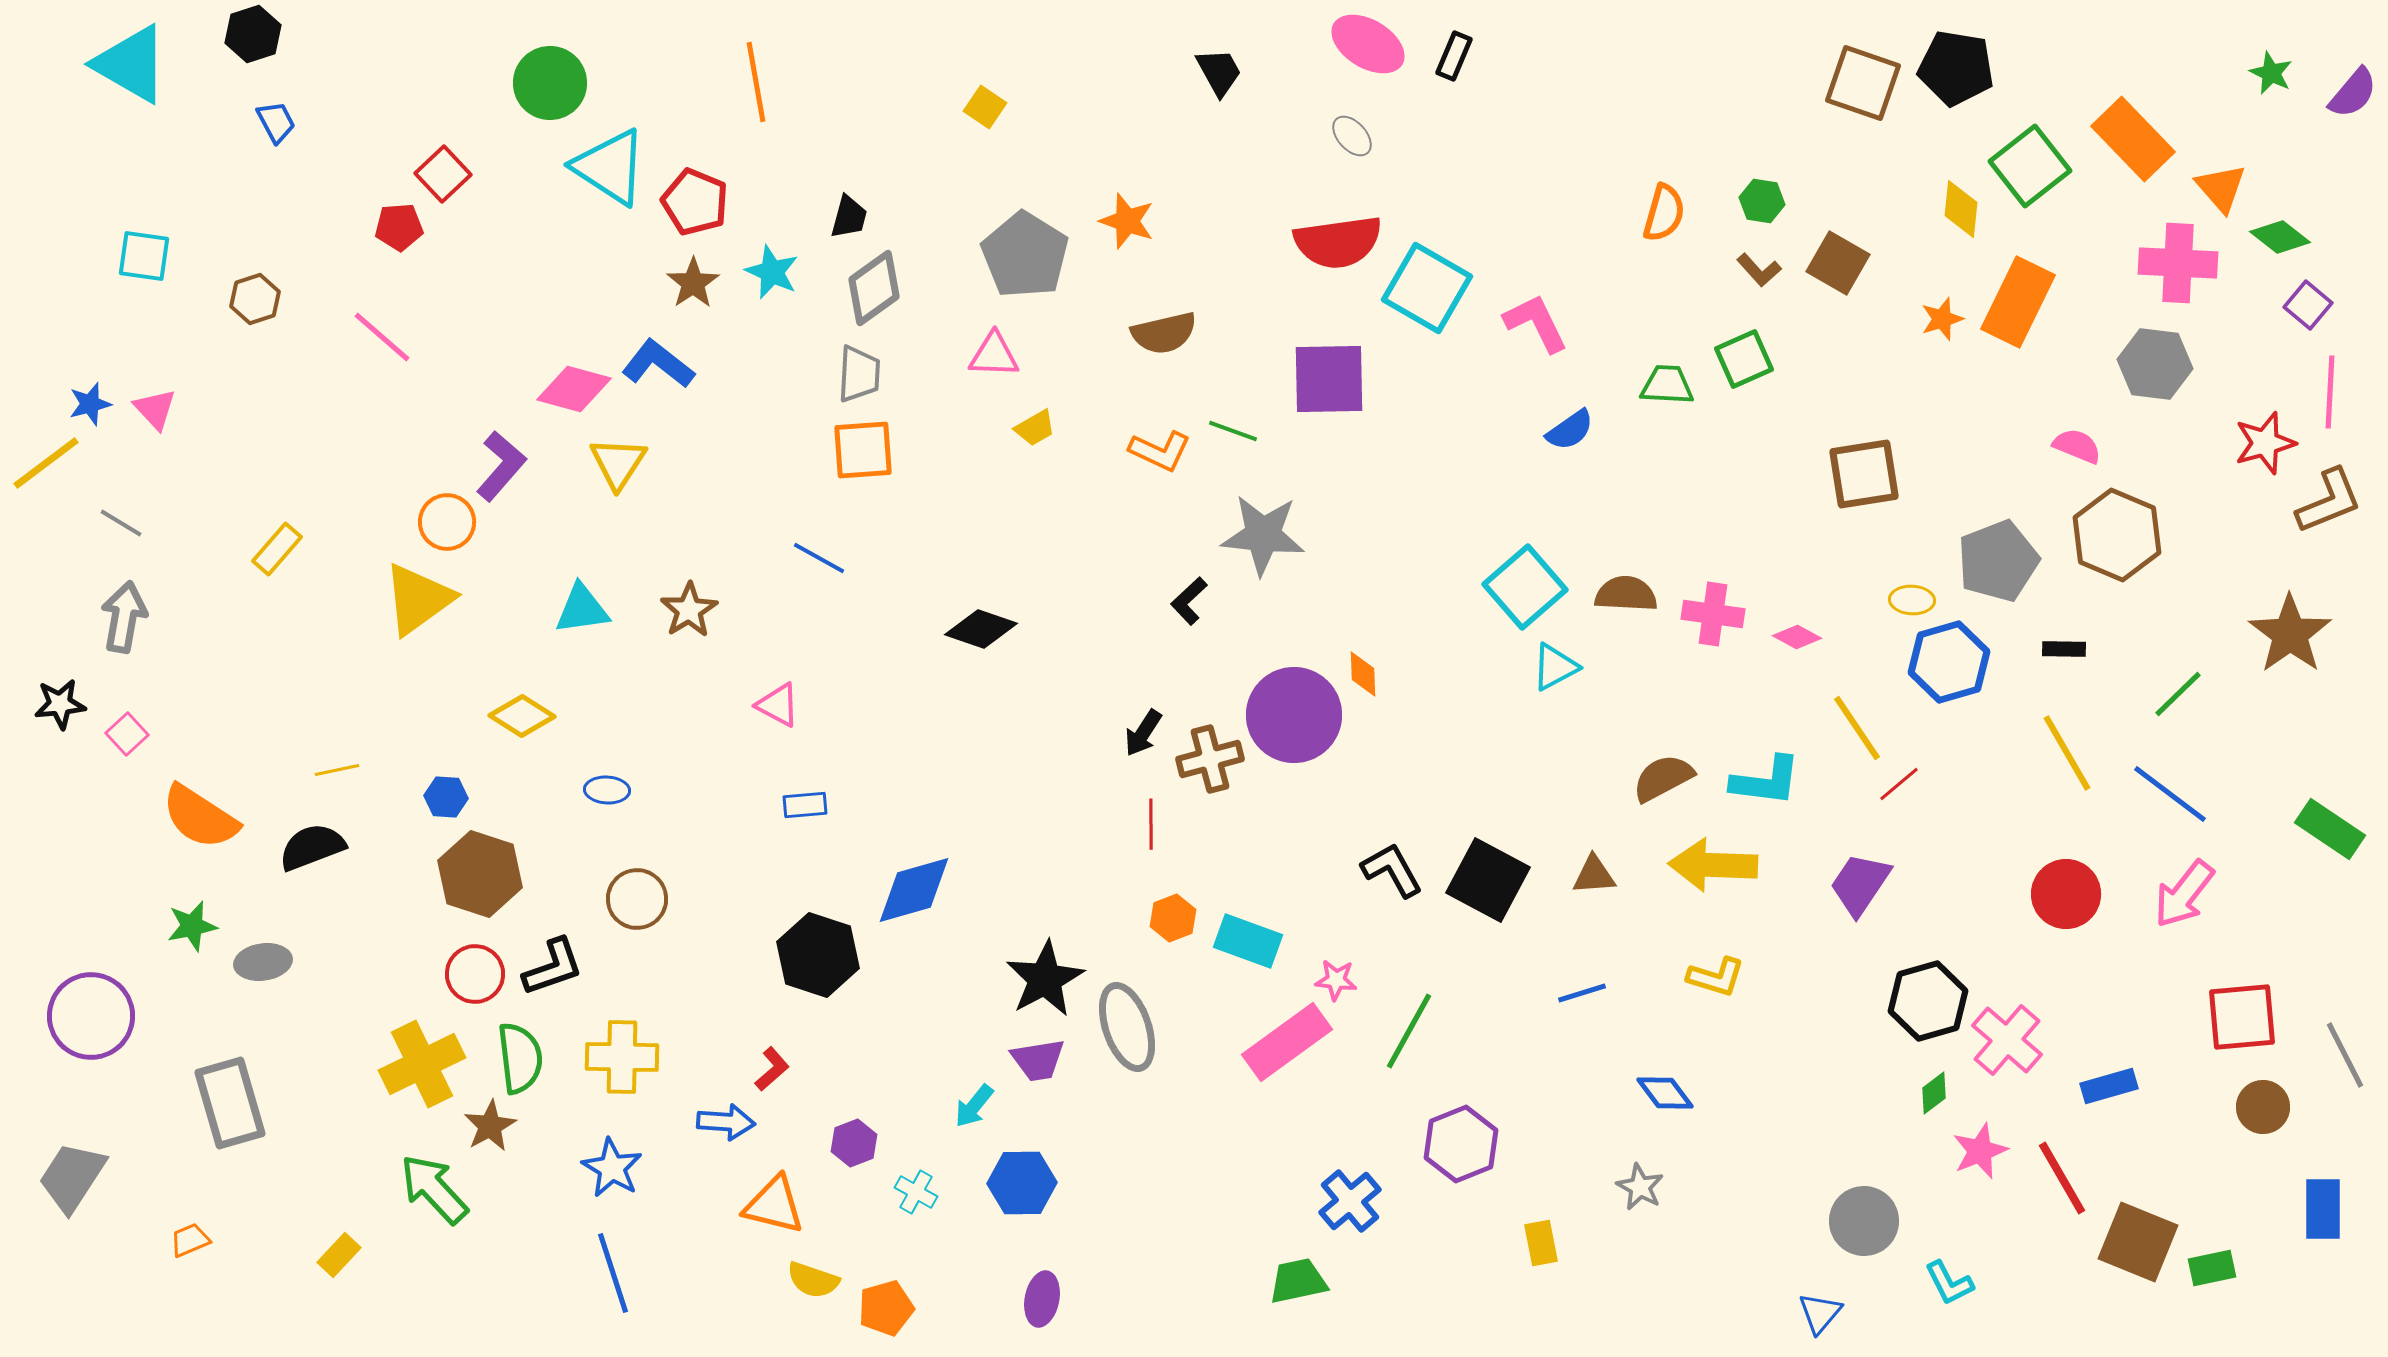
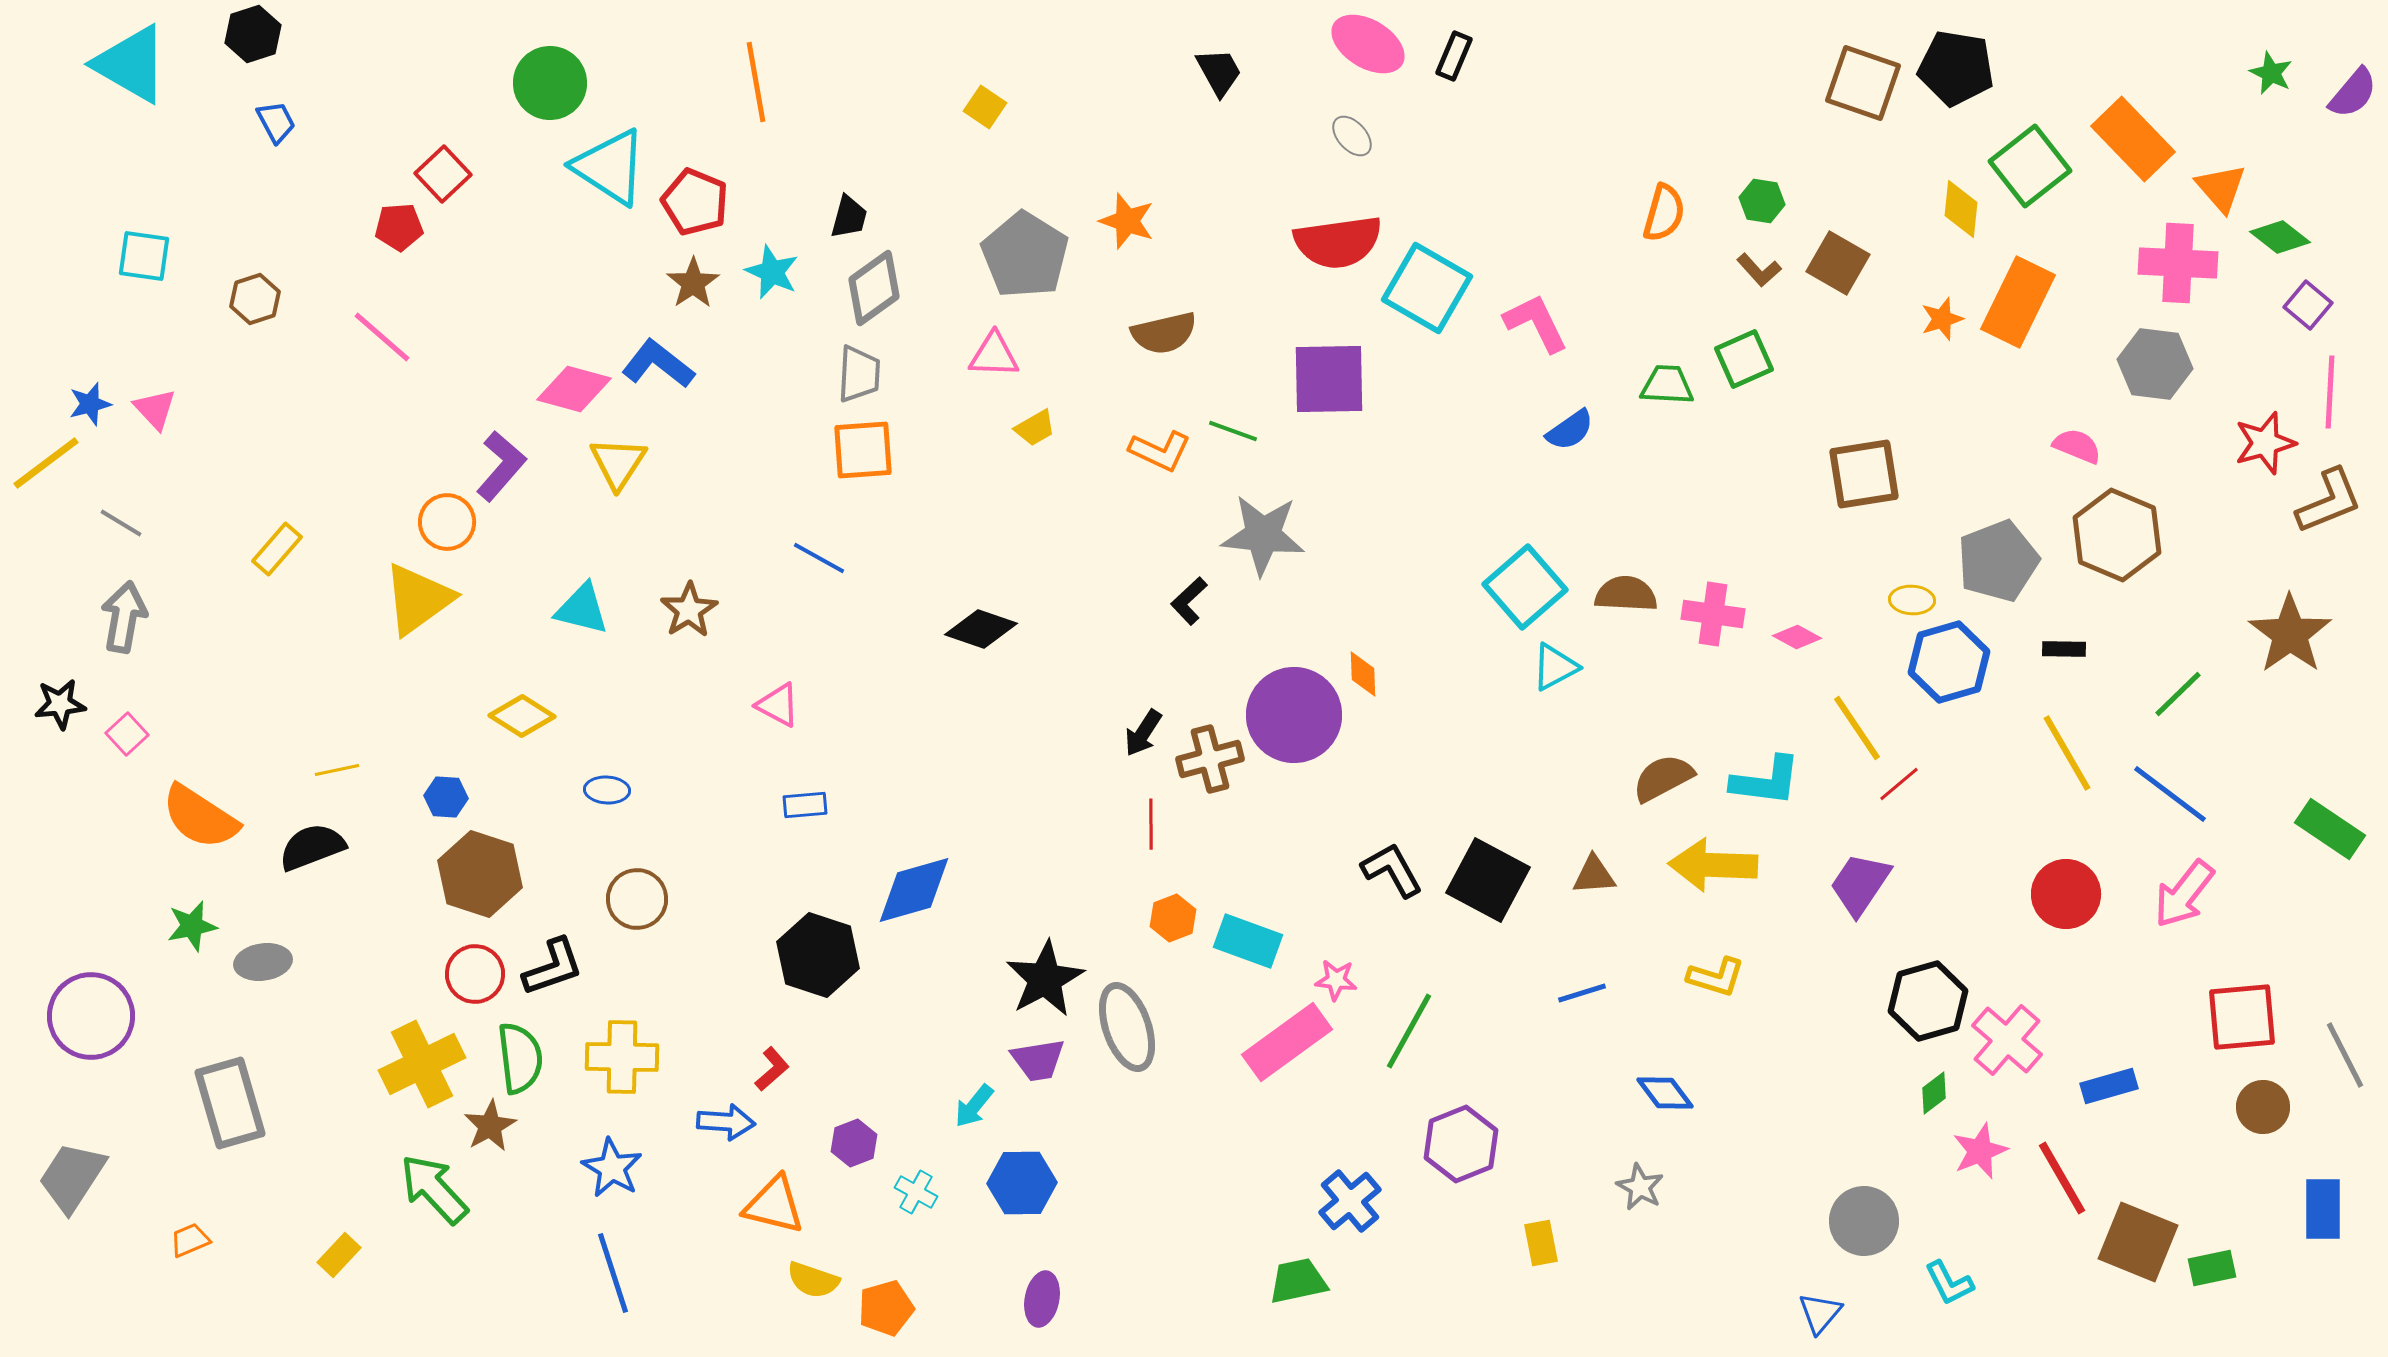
cyan triangle at (582, 609): rotated 22 degrees clockwise
